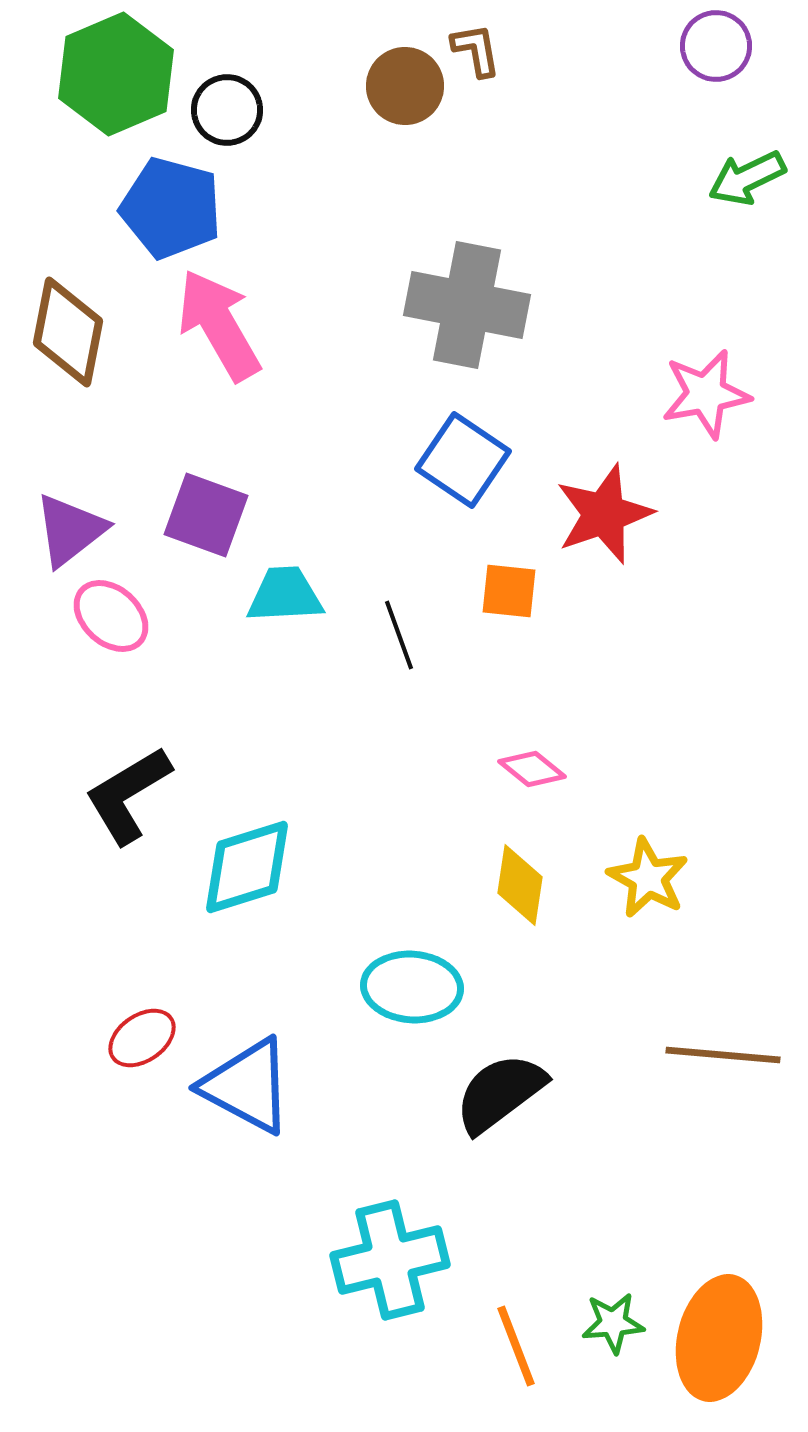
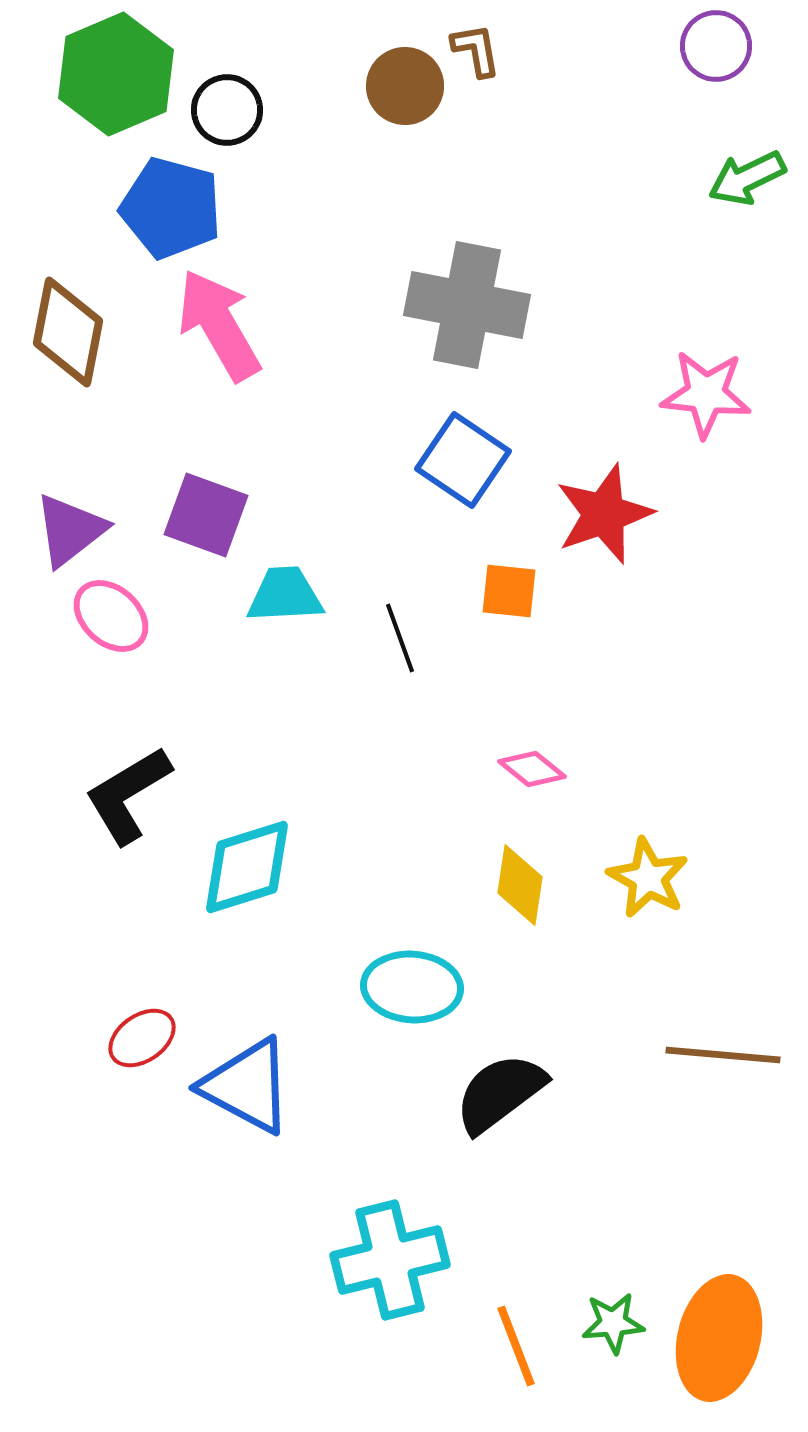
pink star: rotated 16 degrees clockwise
black line: moved 1 px right, 3 px down
